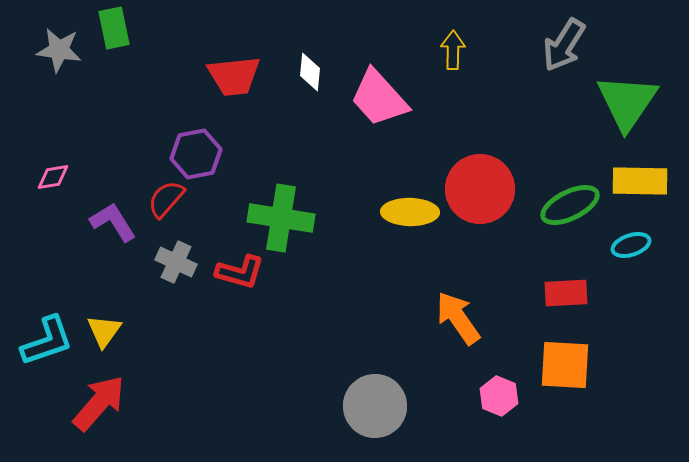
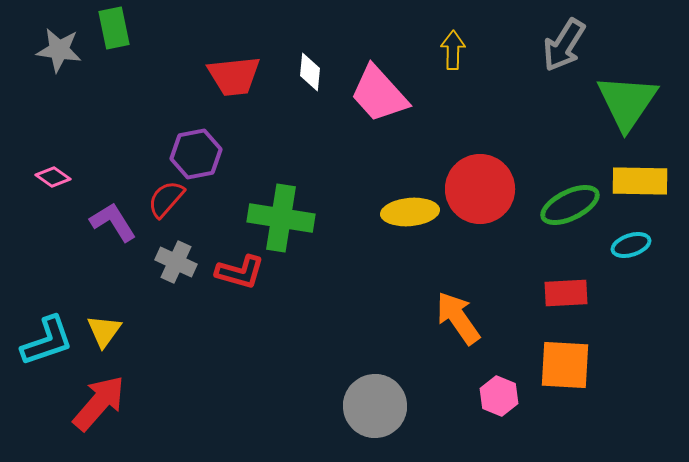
pink trapezoid: moved 4 px up
pink diamond: rotated 44 degrees clockwise
yellow ellipse: rotated 6 degrees counterclockwise
